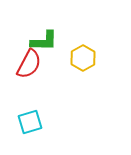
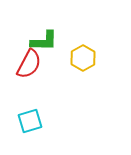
cyan square: moved 1 px up
